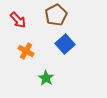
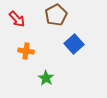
red arrow: moved 1 px left, 1 px up
blue square: moved 9 px right
orange cross: rotated 21 degrees counterclockwise
